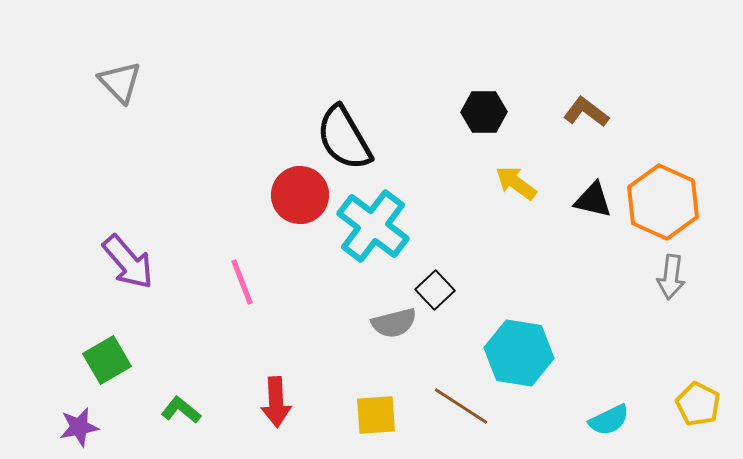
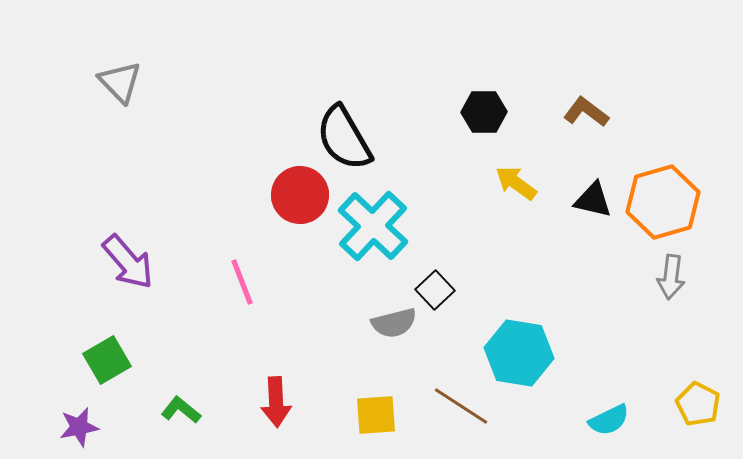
orange hexagon: rotated 20 degrees clockwise
cyan cross: rotated 6 degrees clockwise
